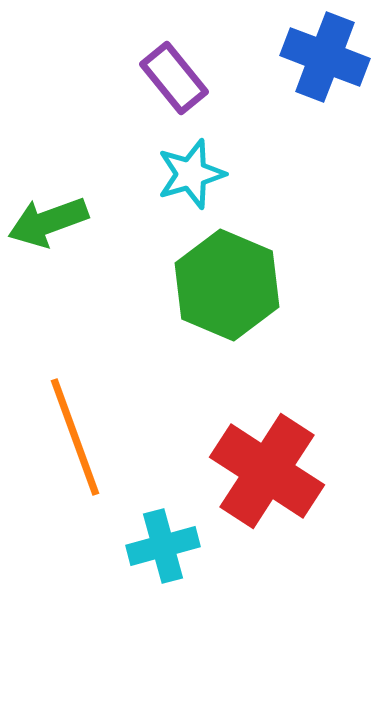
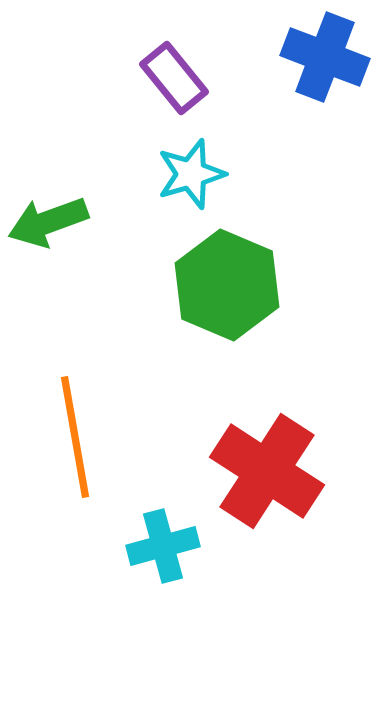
orange line: rotated 10 degrees clockwise
